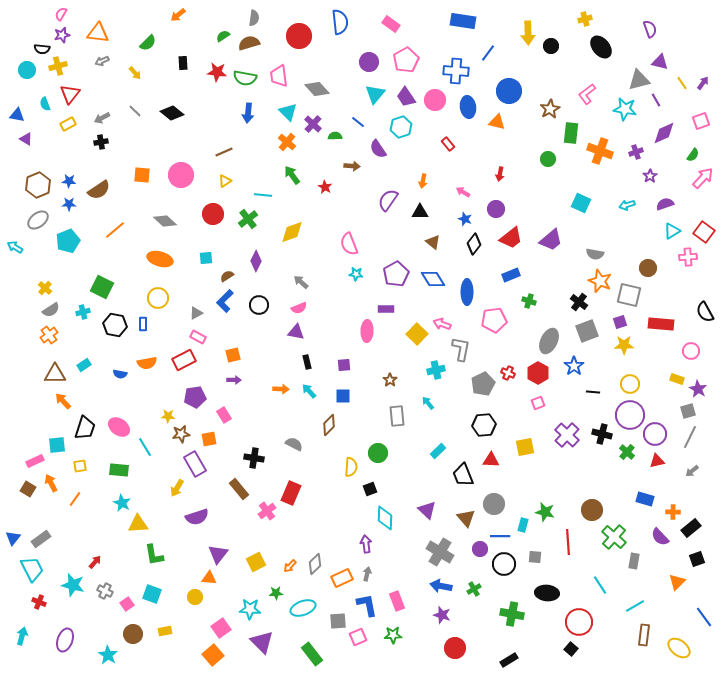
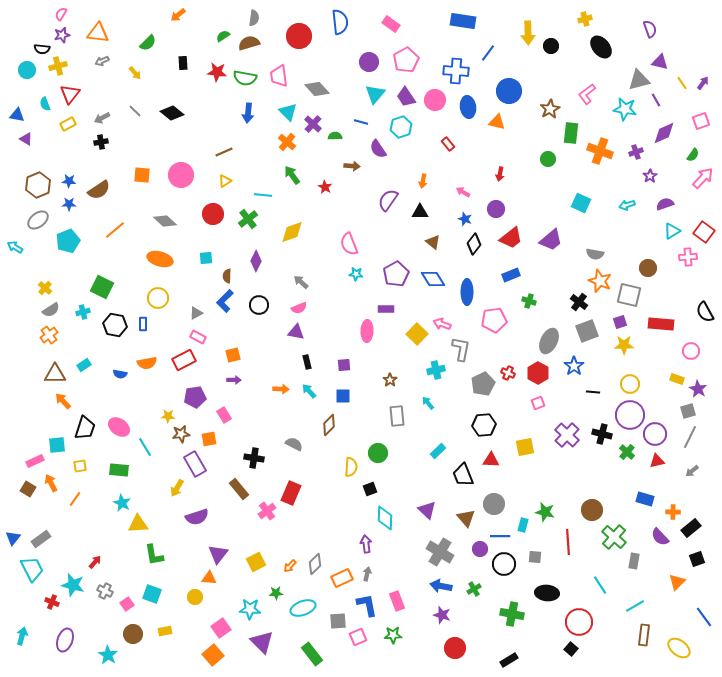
blue line at (358, 122): moved 3 px right; rotated 24 degrees counterclockwise
brown semicircle at (227, 276): rotated 56 degrees counterclockwise
red cross at (39, 602): moved 13 px right
